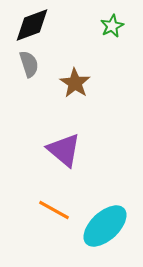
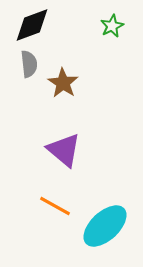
gray semicircle: rotated 12 degrees clockwise
brown star: moved 12 px left
orange line: moved 1 px right, 4 px up
